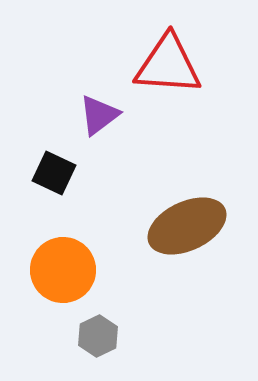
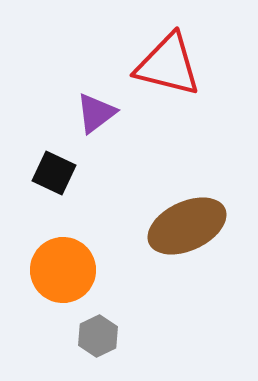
red triangle: rotated 10 degrees clockwise
purple triangle: moved 3 px left, 2 px up
